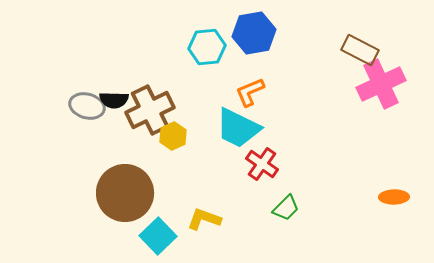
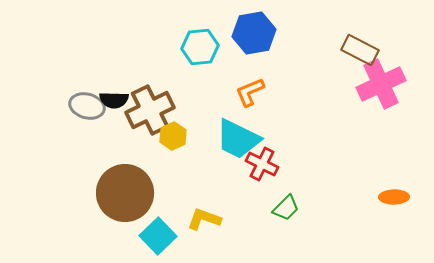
cyan hexagon: moved 7 px left
cyan trapezoid: moved 11 px down
red cross: rotated 8 degrees counterclockwise
